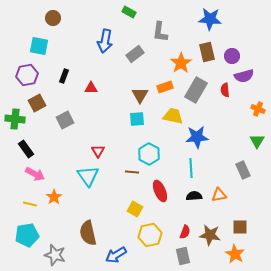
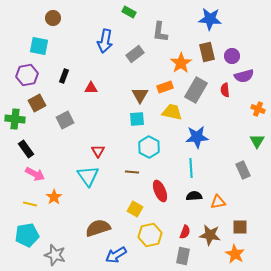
yellow trapezoid at (173, 116): moved 1 px left, 4 px up
cyan hexagon at (149, 154): moved 7 px up
orange triangle at (219, 195): moved 1 px left, 7 px down
brown semicircle at (88, 233): moved 10 px right, 5 px up; rotated 85 degrees clockwise
gray rectangle at (183, 256): rotated 24 degrees clockwise
